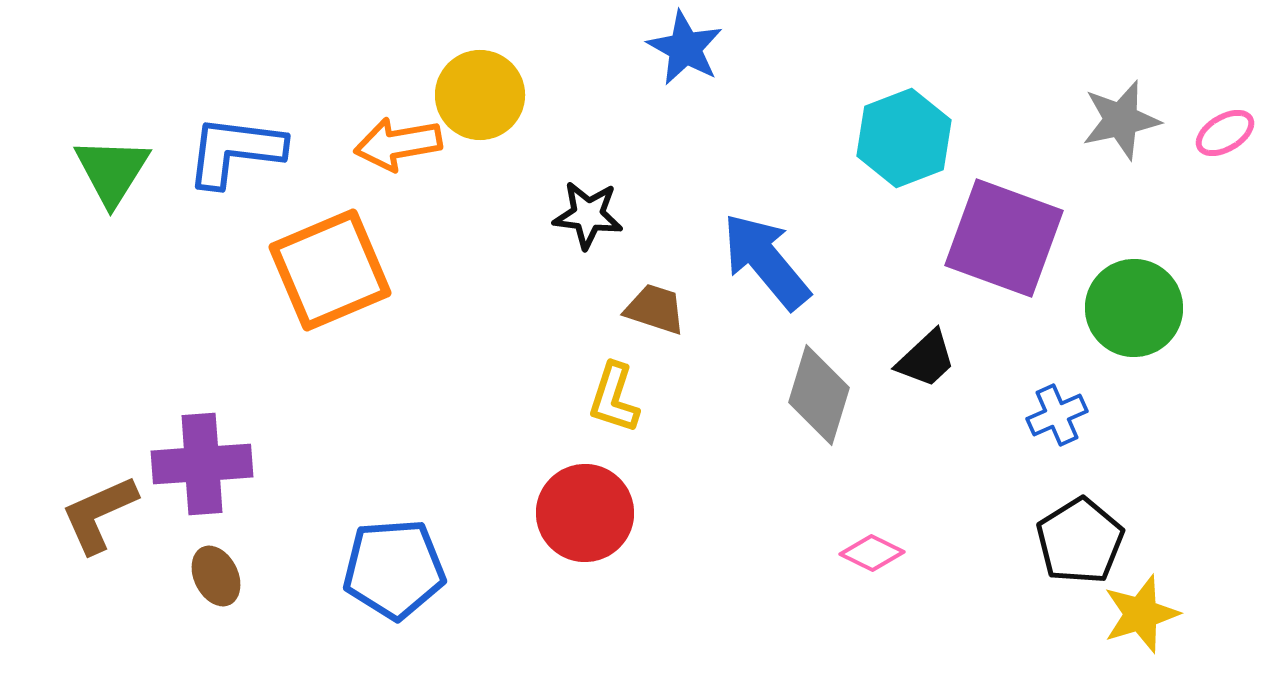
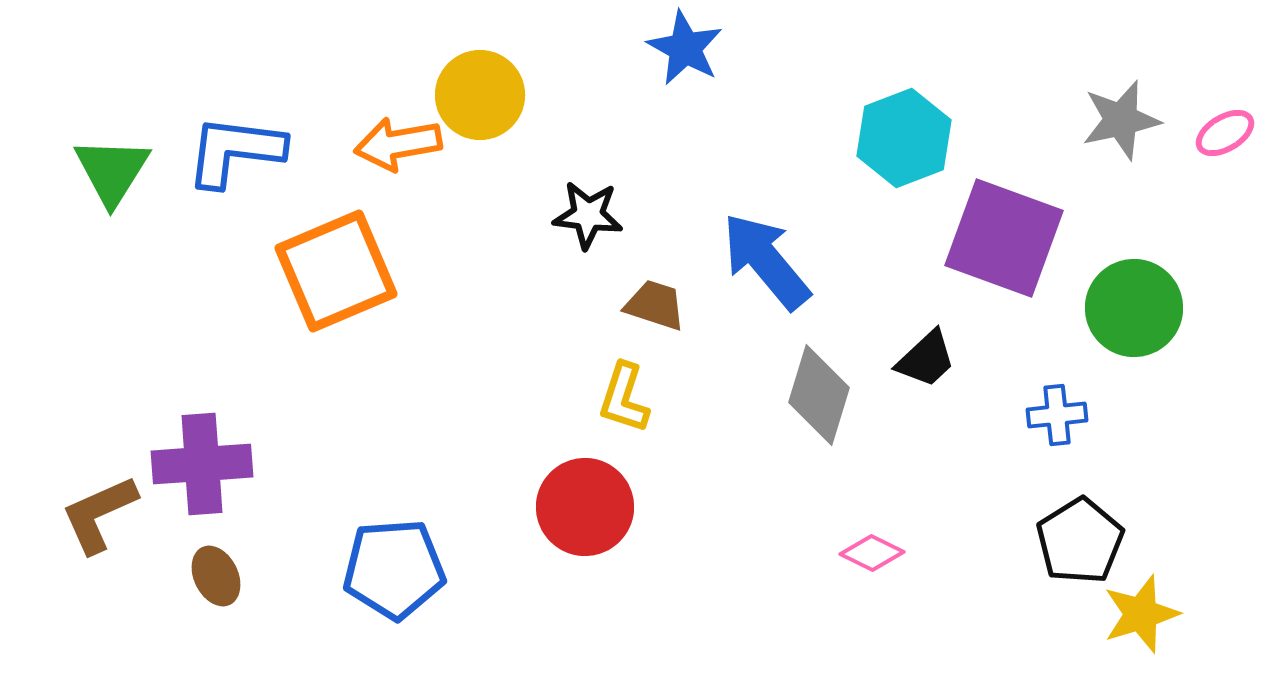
orange square: moved 6 px right, 1 px down
brown trapezoid: moved 4 px up
yellow L-shape: moved 10 px right
blue cross: rotated 18 degrees clockwise
red circle: moved 6 px up
